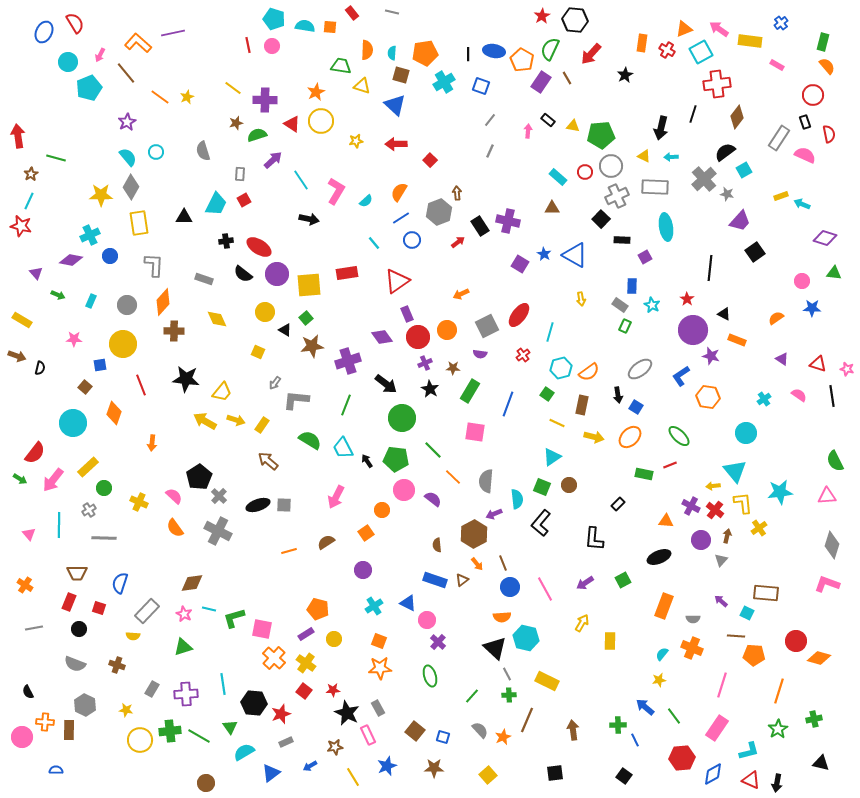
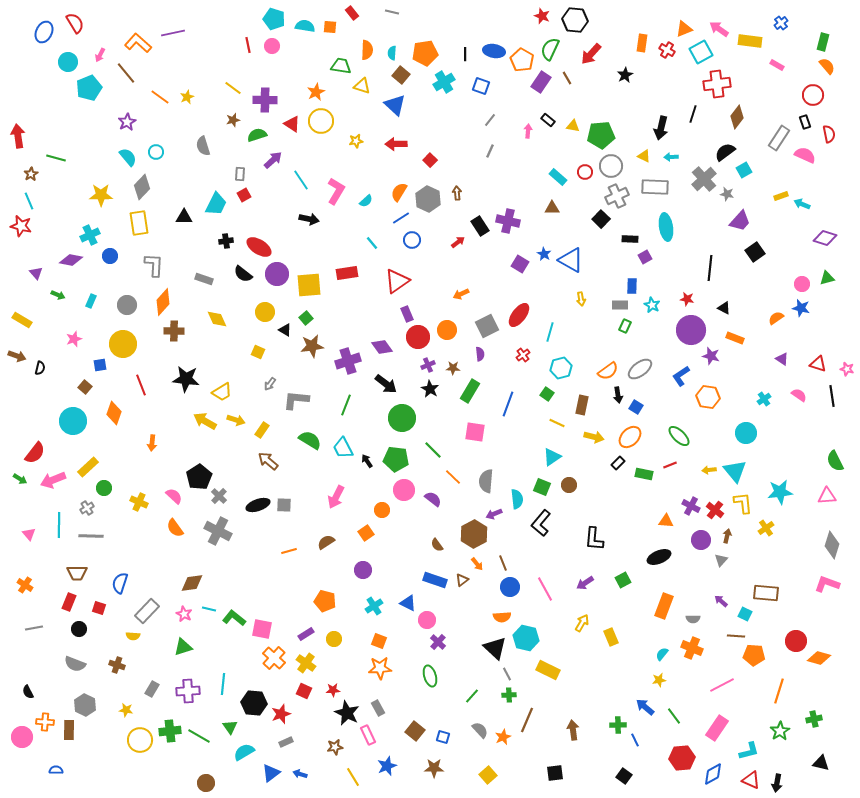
red star at (542, 16): rotated 21 degrees counterclockwise
black line at (468, 54): moved 3 px left
brown square at (401, 75): rotated 24 degrees clockwise
brown star at (236, 123): moved 3 px left, 3 px up
gray semicircle at (203, 151): moved 5 px up
gray diamond at (131, 187): moved 11 px right; rotated 15 degrees clockwise
red square at (244, 200): moved 5 px up
cyan line at (29, 201): rotated 48 degrees counterclockwise
gray hexagon at (439, 212): moved 11 px left, 13 px up; rotated 15 degrees counterclockwise
black rectangle at (622, 240): moved 8 px right, 1 px up
cyan line at (374, 243): moved 2 px left
blue triangle at (575, 255): moved 4 px left, 5 px down
green triangle at (834, 273): moved 7 px left, 5 px down; rotated 21 degrees counterclockwise
pink circle at (802, 281): moved 3 px down
red star at (687, 299): rotated 24 degrees counterclockwise
gray rectangle at (620, 305): rotated 35 degrees counterclockwise
blue star at (812, 308): moved 11 px left; rotated 12 degrees clockwise
black triangle at (724, 314): moved 6 px up
purple circle at (693, 330): moved 2 px left
purple diamond at (382, 337): moved 10 px down
pink star at (74, 339): rotated 21 degrees counterclockwise
orange rectangle at (737, 340): moved 2 px left, 2 px up
purple semicircle at (480, 354): rotated 104 degrees counterclockwise
purple cross at (425, 363): moved 3 px right, 2 px down
orange semicircle at (589, 372): moved 19 px right, 1 px up
gray arrow at (275, 383): moved 5 px left, 1 px down
yellow trapezoid at (222, 392): rotated 20 degrees clockwise
cyan circle at (73, 423): moved 2 px up
yellow rectangle at (262, 425): moved 5 px down
pink arrow at (53, 480): rotated 30 degrees clockwise
yellow arrow at (713, 486): moved 4 px left, 16 px up
black rectangle at (618, 504): moved 41 px up
gray cross at (89, 510): moved 2 px left, 2 px up
yellow cross at (759, 528): moved 7 px right
gray line at (104, 538): moved 13 px left, 2 px up
brown semicircle at (437, 545): rotated 32 degrees counterclockwise
orange pentagon at (318, 609): moved 7 px right, 8 px up
cyan square at (747, 613): moved 2 px left, 1 px down
green L-shape at (234, 618): rotated 55 degrees clockwise
yellow rectangle at (610, 641): moved 1 px right, 4 px up; rotated 24 degrees counterclockwise
yellow rectangle at (547, 681): moved 1 px right, 11 px up
cyan line at (223, 684): rotated 15 degrees clockwise
pink line at (722, 685): rotated 45 degrees clockwise
red square at (304, 691): rotated 14 degrees counterclockwise
purple cross at (186, 694): moved 2 px right, 3 px up
green star at (778, 729): moved 2 px right, 2 px down
blue arrow at (310, 766): moved 10 px left, 8 px down; rotated 48 degrees clockwise
